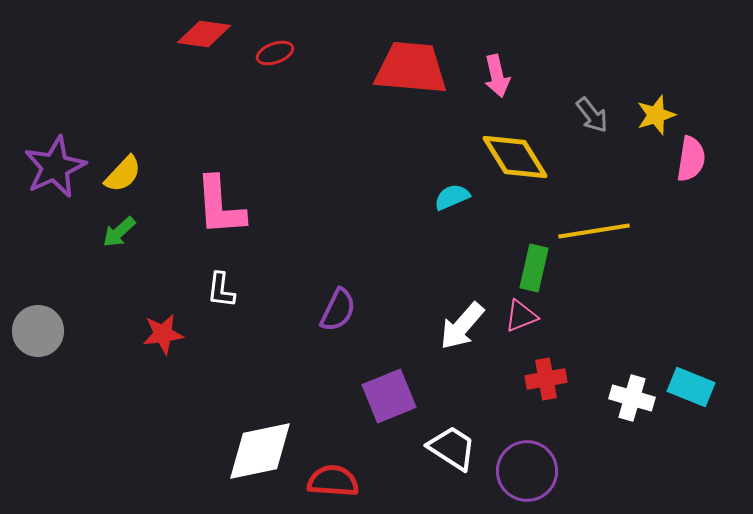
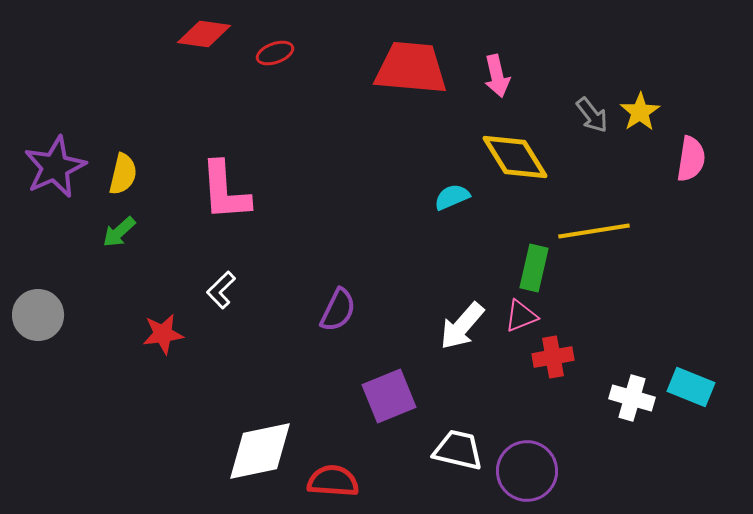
yellow star: moved 16 px left, 3 px up; rotated 15 degrees counterclockwise
yellow semicircle: rotated 30 degrees counterclockwise
pink L-shape: moved 5 px right, 15 px up
white L-shape: rotated 39 degrees clockwise
gray circle: moved 16 px up
red cross: moved 7 px right, 22 px up
white trapezoid: moved 6 px right, 2 px down; rotated 20 degrees counterclockwise
